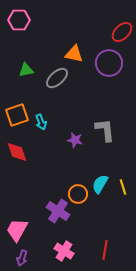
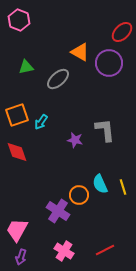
pink hexagon: rotated 20 degrees clockwise
orange triangle: moved 6 px right, 2 px up; rotated 18 degrees clockwise
green triangle: moved 3 px up
gray ellipse: moved 1 px right, 1 px down
cyan arrow: rotated 56 degrees clockwise
cyan semicircle: rotated 54 degrees counterclockwise
orange circle: moved 1 px right, 1 px down
red line: rotated 54 degrees clockwise
purple arrow: moved 1 px left, 1 px up
